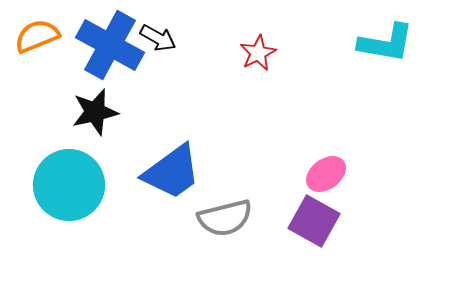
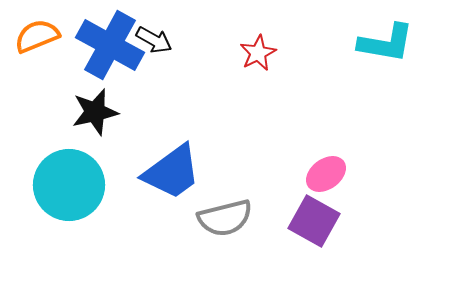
black arrow: moved 4 px left, 2 px down
